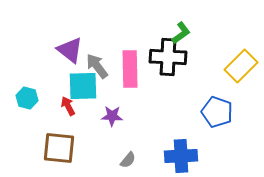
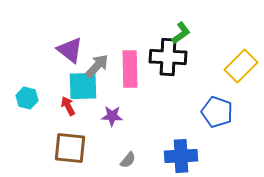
gray arrow: rotated 80 degrees clockwise
brown square: moved 11 px right
